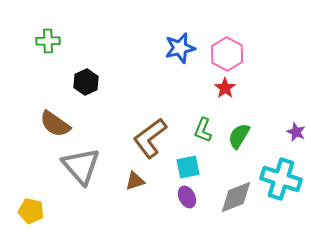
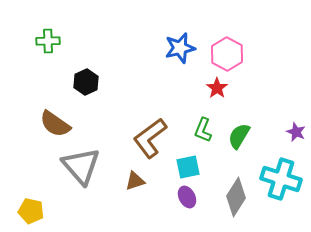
red star: moved 8 px left
gray diamond: rotated 36 degrees counterclockwise
